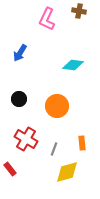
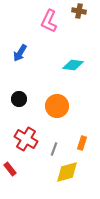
pink L-shape: moved 2 px right, 2 px down
orange rectangle: rotated 24 degrees clockwise
